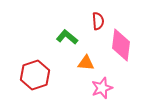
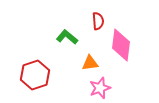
orange triangle: moved 4 px right; rotated 12 degrees counterclockwise
pink star: moved 2 px left
